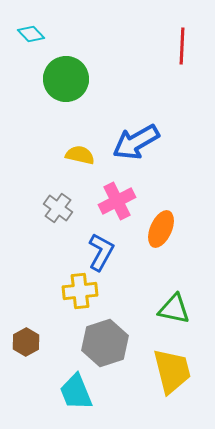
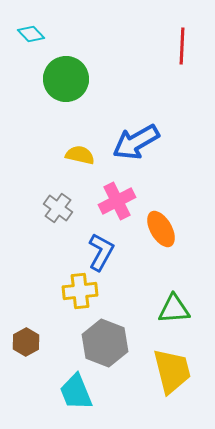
orange ellipse: rotated 54 degrees counterclockwise
green triangle: rotated 16 degrees counterclockwise
gray hexagon: rotated 21 degrees counterclockwise
